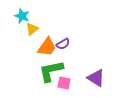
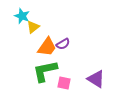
yellow triangle: moved 1 px right, 2 px up
green L-shape: moved 6 px left
purple triangle: moved 1 px down
